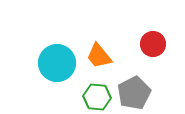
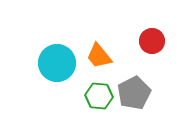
red circle: moved 1 px left, 3 px up
green hexagon: moved 2 px right, 1 px up
